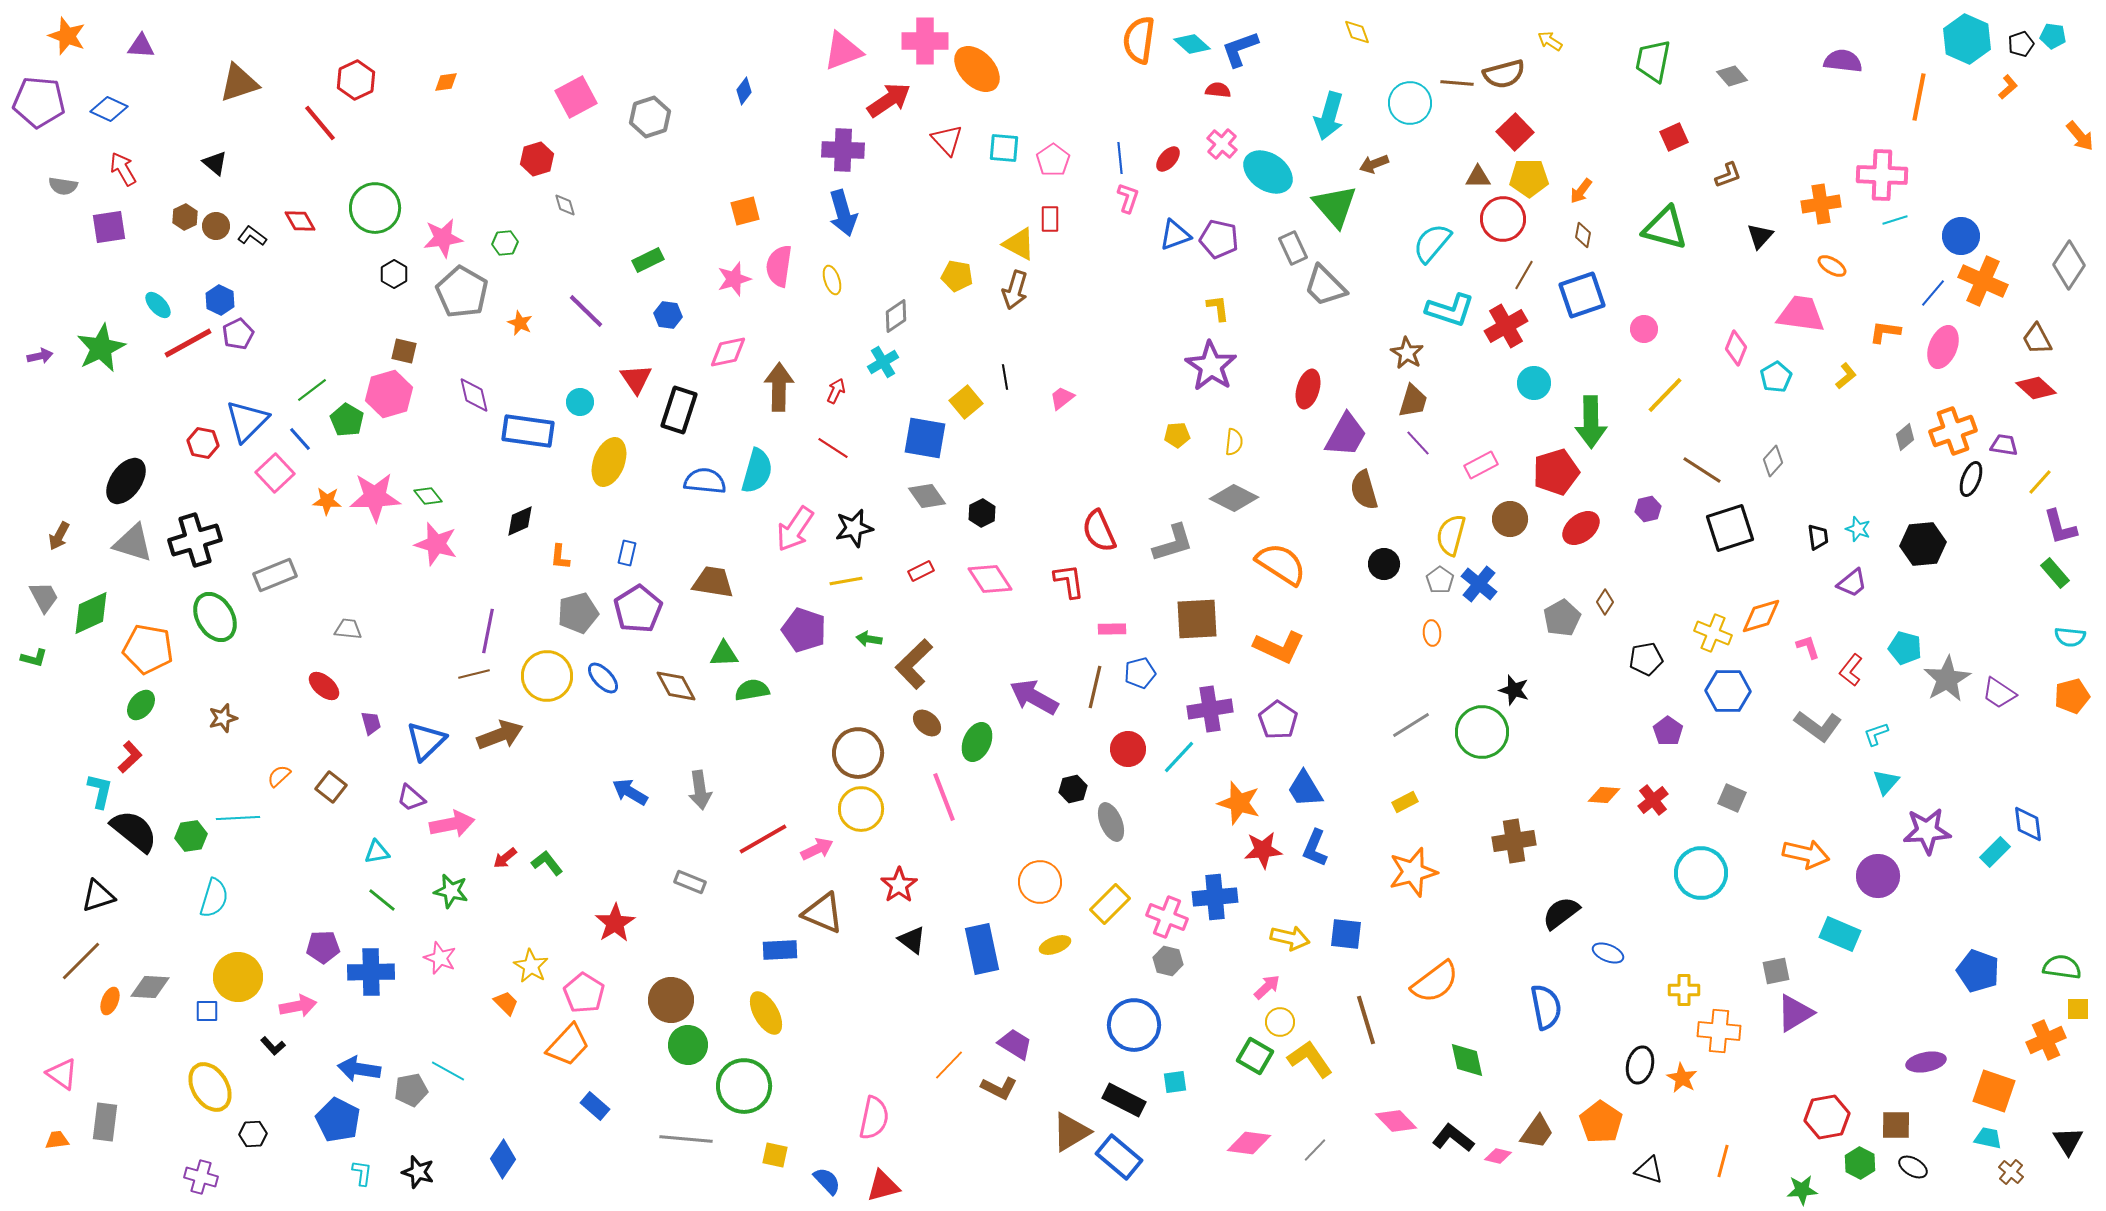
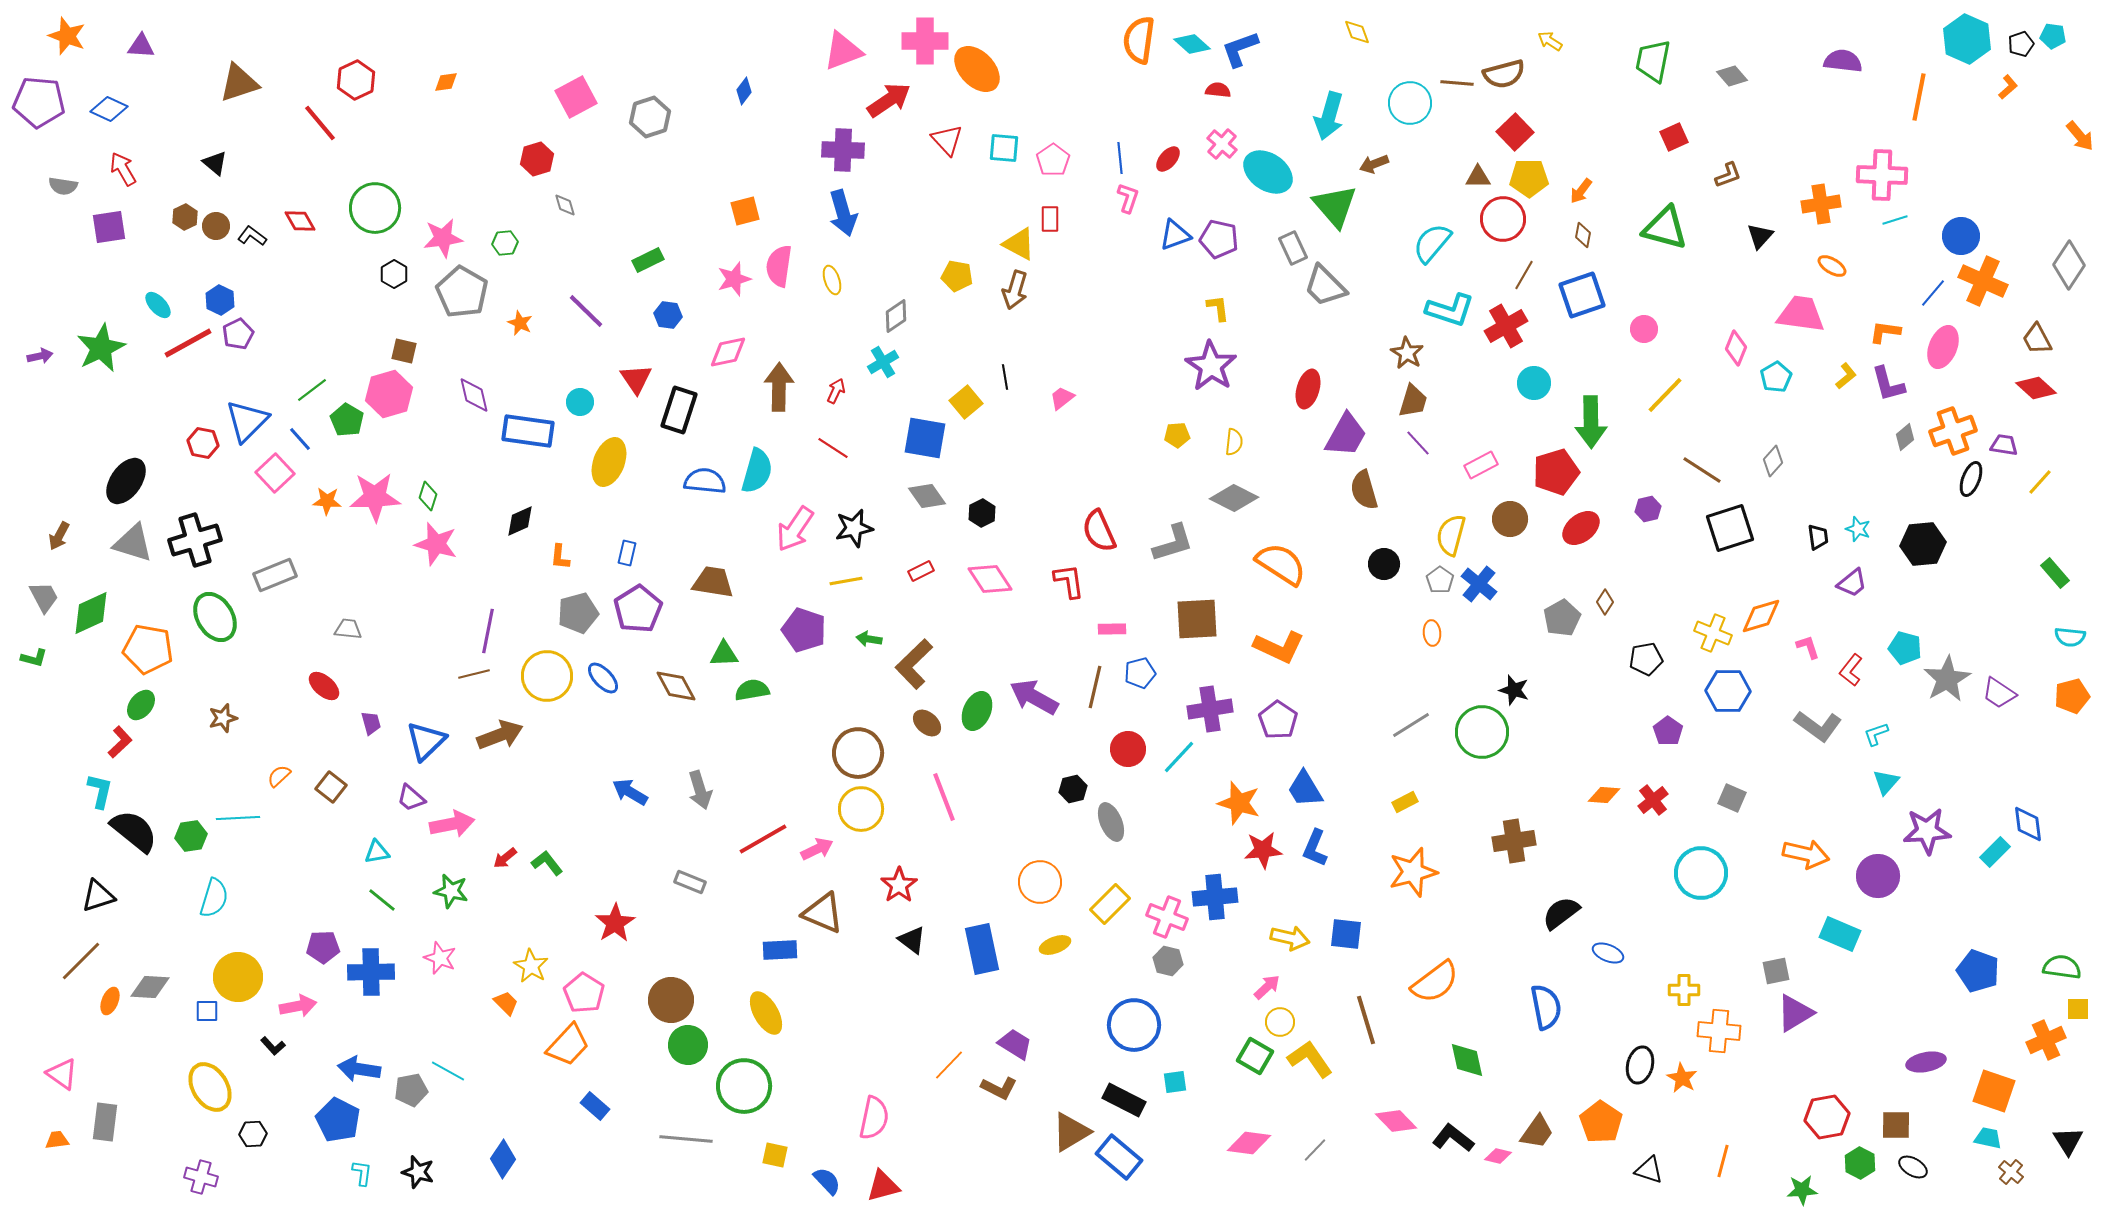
green diamond at (428, 496): rotated 56 degrees clockwise
purple L-shape at (2060, 527): moved 172 px left, 143 px up
green ellipse at (977, 742): moved 31 px up
red L-shape at (130, 757): moved 10 px left, 15 px up
gray arrow at (700, 790): rotated 9 degrees counterclockwise
